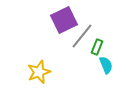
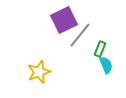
gray line: moved 2 px left, 1 px up
green rectangle: moved 3 px right, 2 px down
